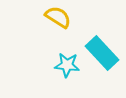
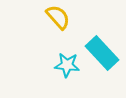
yellow semicircle: rotated 16 degrees clockwise
